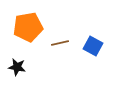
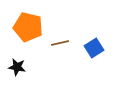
orange pentagon: rotated 24 degrees clockwise
blue square: moved 1 px right, 2 px down; rotated 30 degrees clockwise
